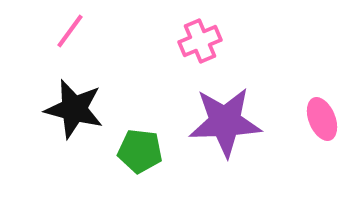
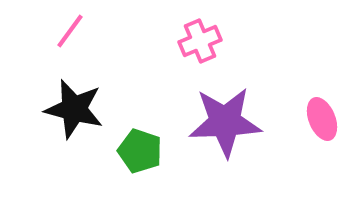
green pentagon: rotated 12 degrees clockwise
